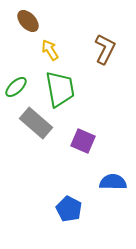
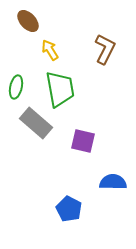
green ellipse: rotated 35 degrees counterclockwise
purple square: rotated 10 degrees counterclockwise
